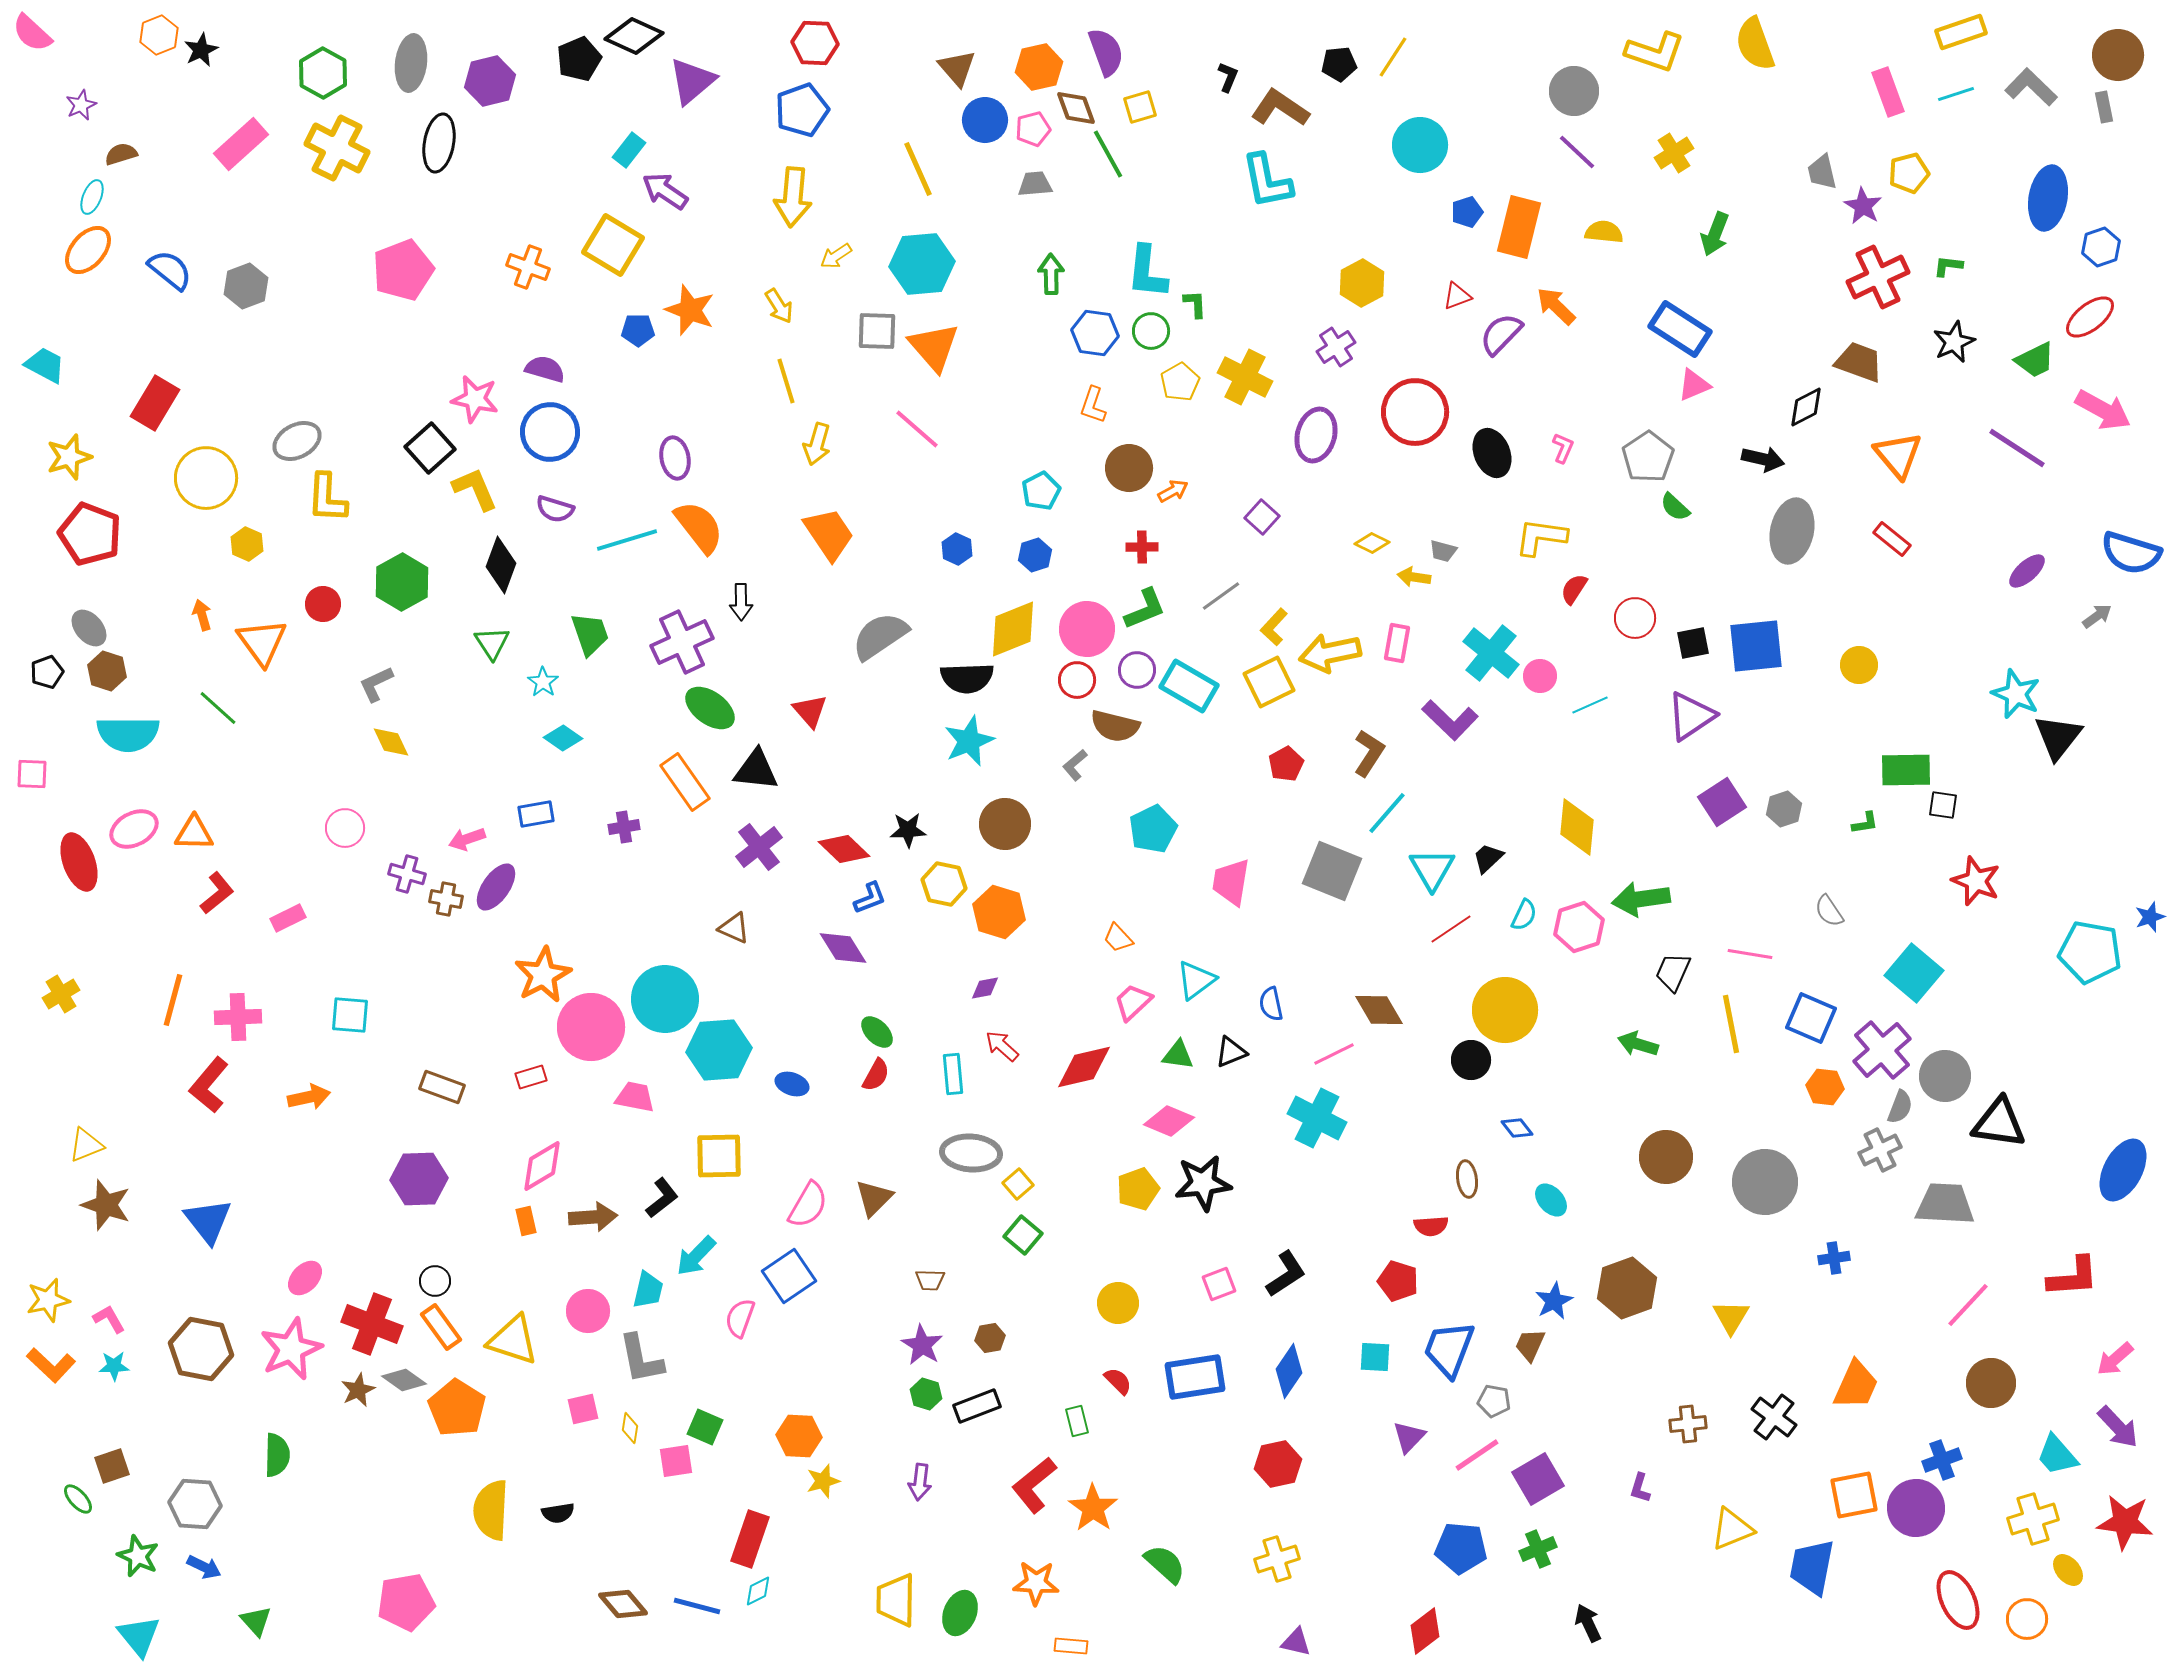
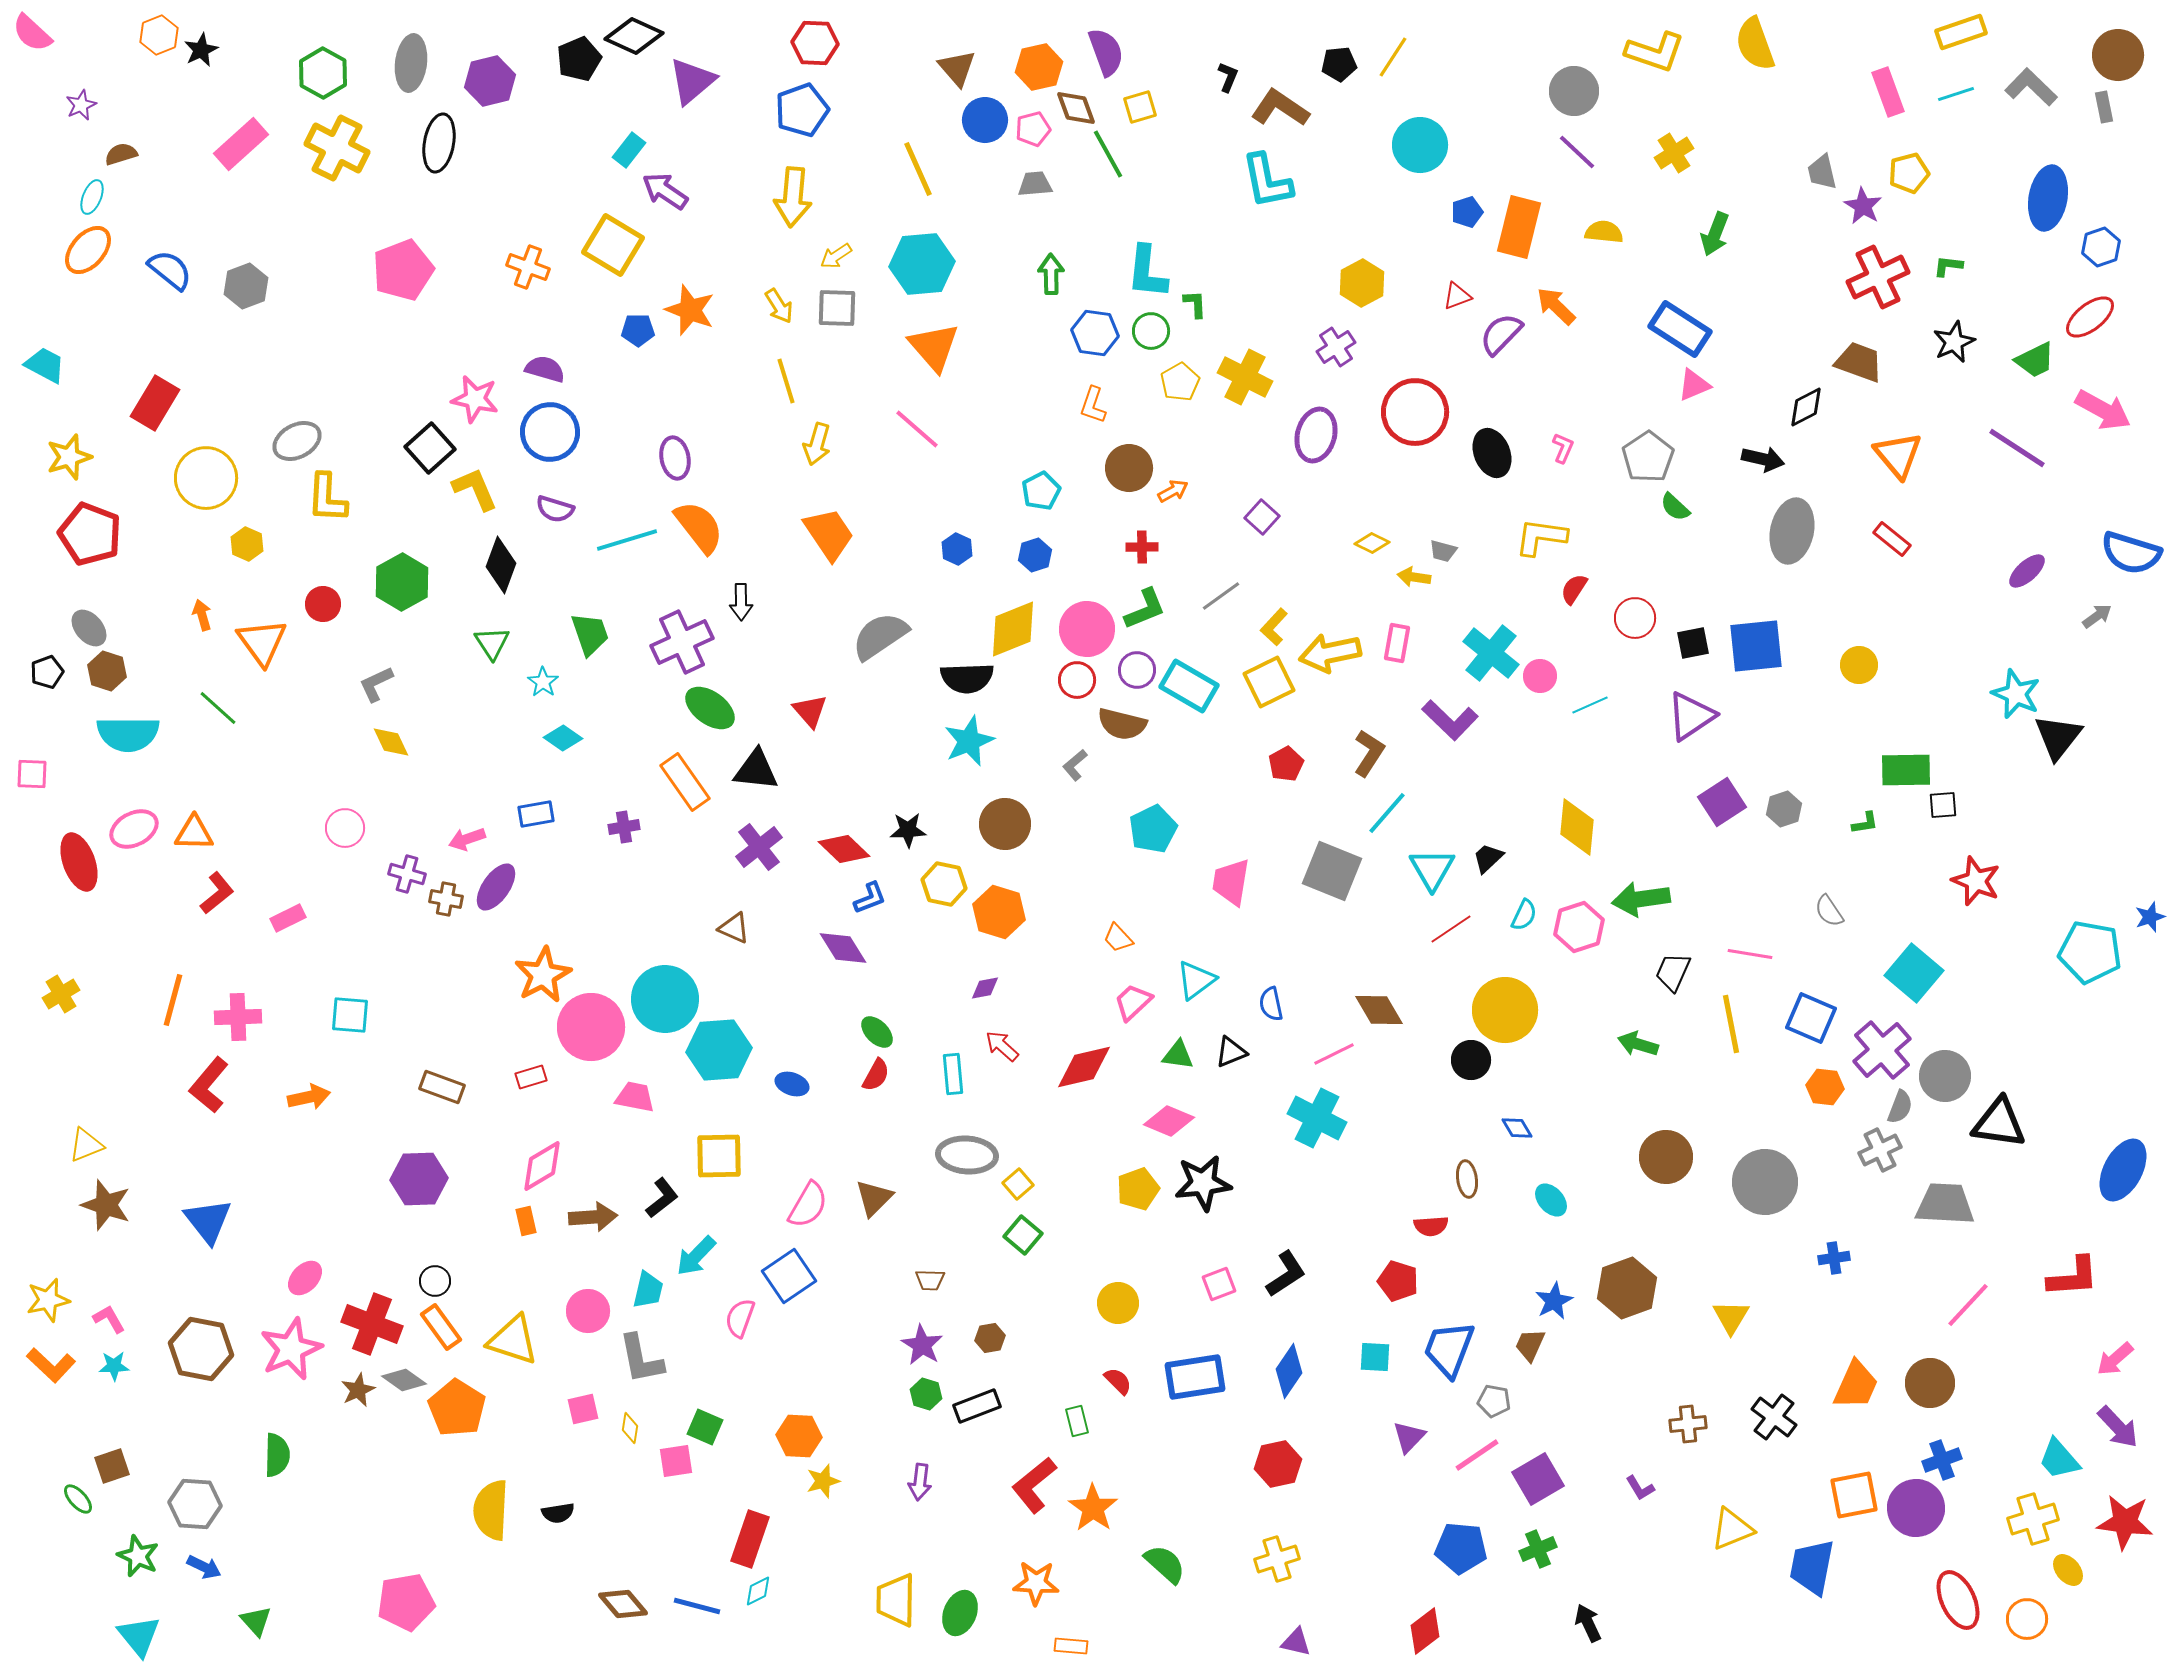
gray square at (877, 331): moved 40 px left, 23 px up
brown semicircle at (1115, 726): moved 7 px right, 2 px up
black square at (1943, 805): rotated 12 degrees counterclockwise
blue diamond at (1517, 1128): rotated 8 degrees clockwise
gray ellipse at (971, 1153): moved 4 px left, 2 px down
brown circle at (1991, 1383): moved 61 px left
cyan trapezoid at (2057, 1455): moved 2 px right, 4 px down
purple L-shape at (1640, 1488): rotated 48 degrees counterclockwise
